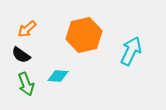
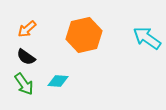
cyan arrow: moved 16 px right, 13 px up; rotated 80 degrees counterclockwise
black semicircle: moved 5 px right, 2 px down
cyan diamond: moved 5 px down
green arrow: moved 2 px left; rotated 15 degrees counterclockwise
